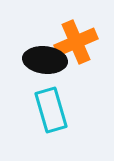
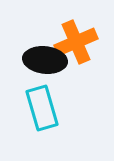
cyan rectangle: moved 9 px left, 2 px up
